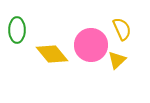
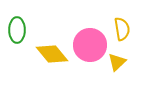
yellow semicircle: rotated 15 degrees clockwise
pink circle: moved 1 px left
yellow triangle: moved 2 px down
